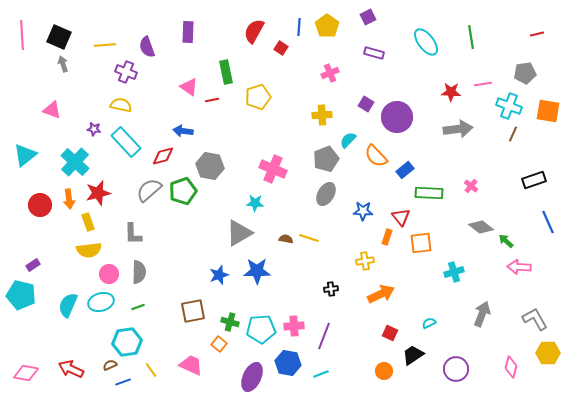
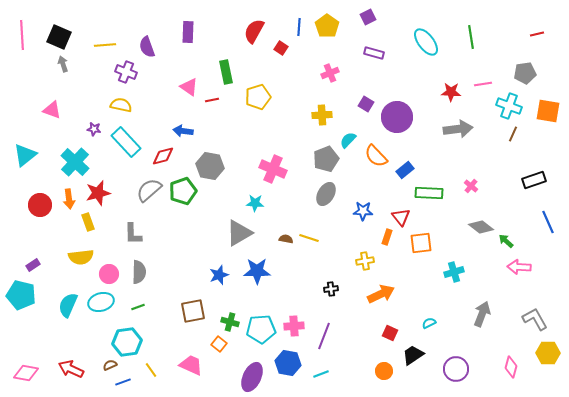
yellow semicircle at (89, 250): moved 8 px left, 7 px down
